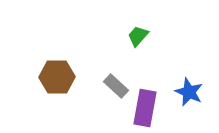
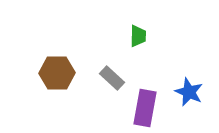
green trapezoid: rotated 140 degrees clockwise
brown hexagon: moved 4 px up
gray rectangle: moved 4 px left, 8 px up
